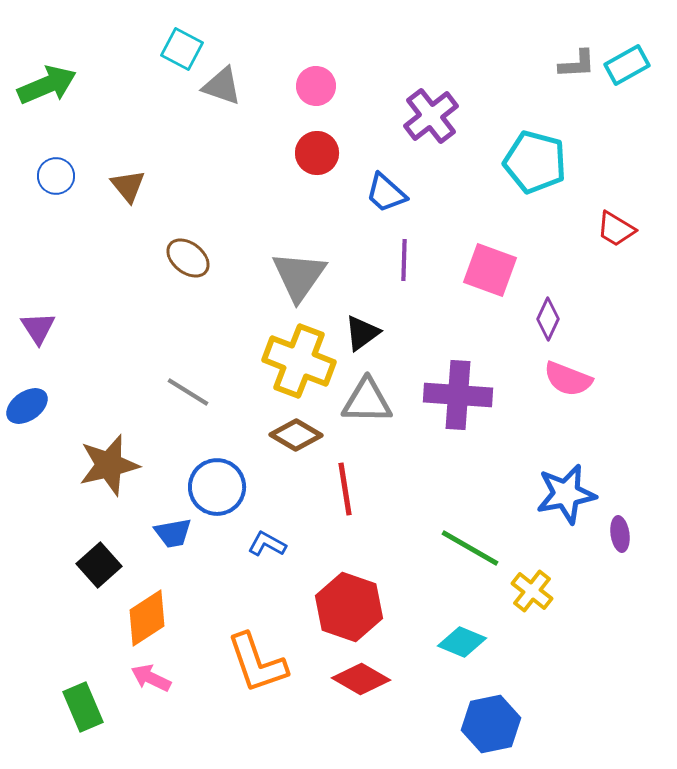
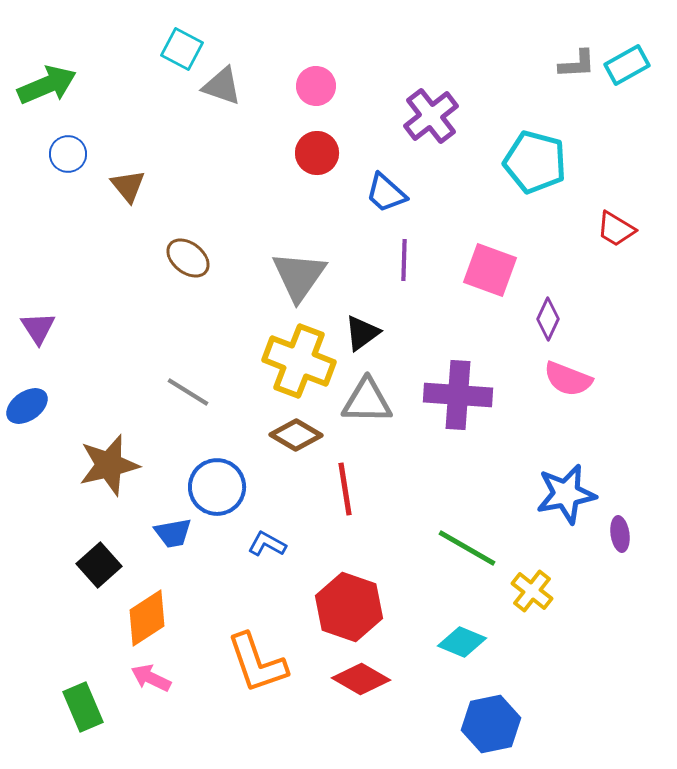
blue circle at (56, 176): moved 12 px right, 22 px up
green line at (470, 548): moved 3 px left
